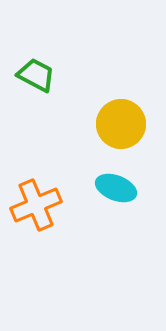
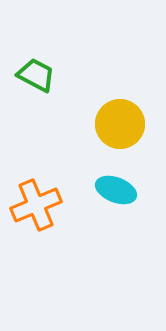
yellow circle: moved 1 px left
cyan ellipse: moved 2 px down
